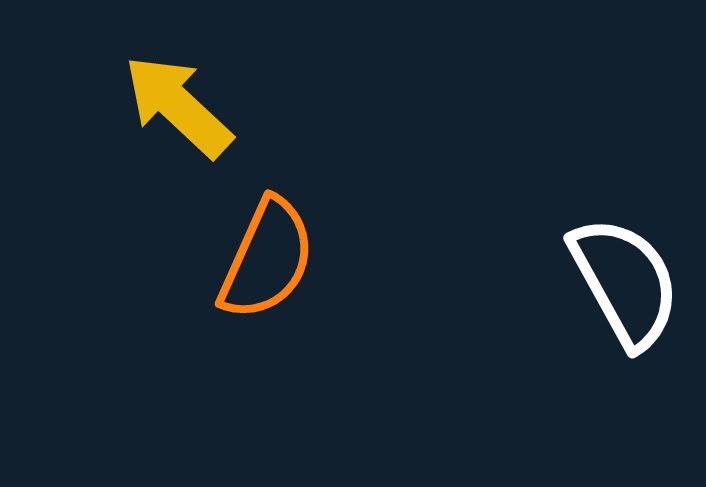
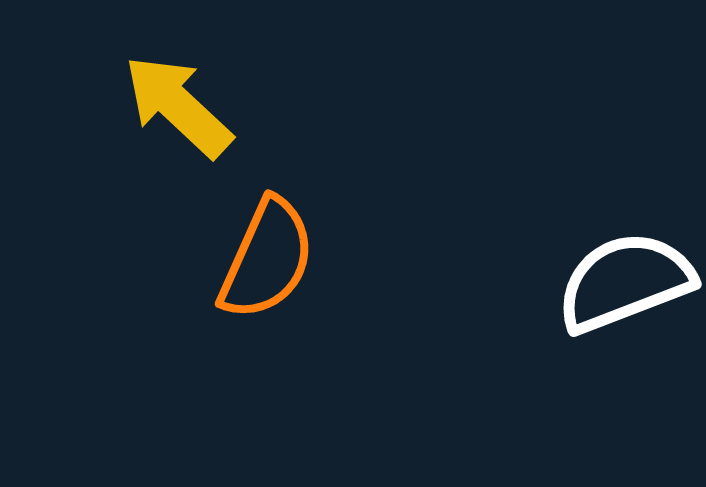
white semicircle: rotated 82 degrees counterclockwise
